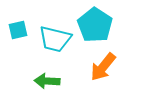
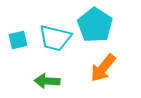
cyan square: moved 10 px down
cyan trapezoid: moved 1 px up
orange arrow: moved 1 px down
